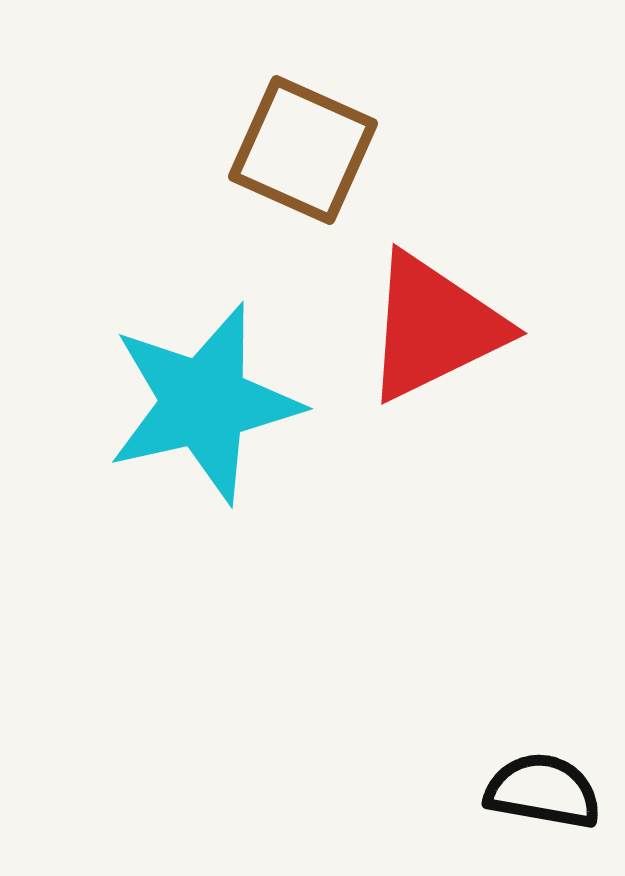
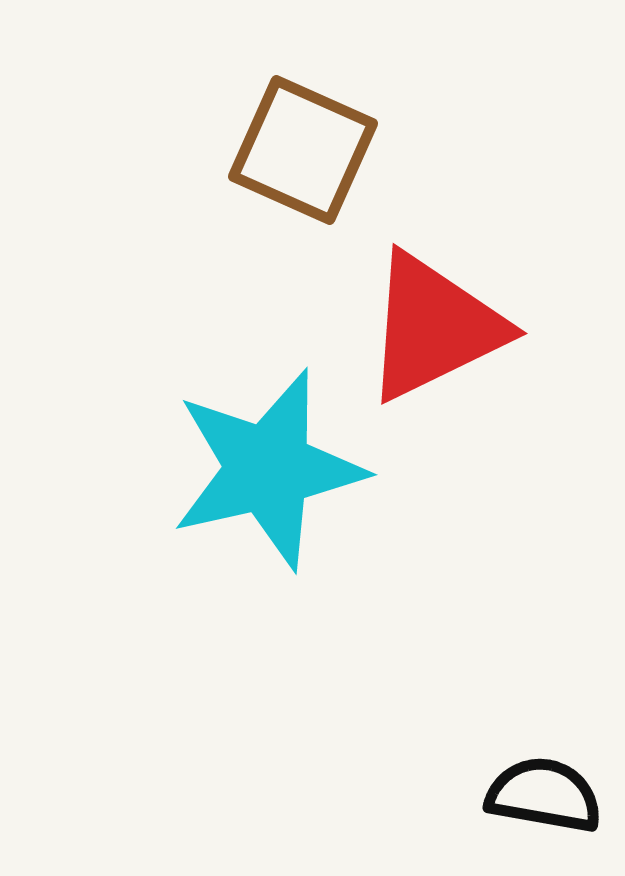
cyan star: moved 64 px right, 66 px down
black semicircle: moved 1 px right, 4 px down
